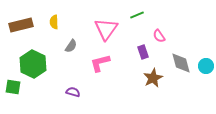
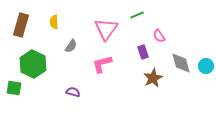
brown rectangle: rotated 60 degrees counterclockwise
pink L-shape: moved 2 px right, 1 px down
green square: moved 1 px right, 1 px down
